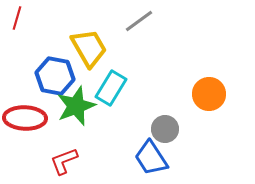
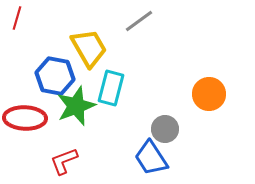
cyan rectangle: rotated 16 degrees counterclockwise
